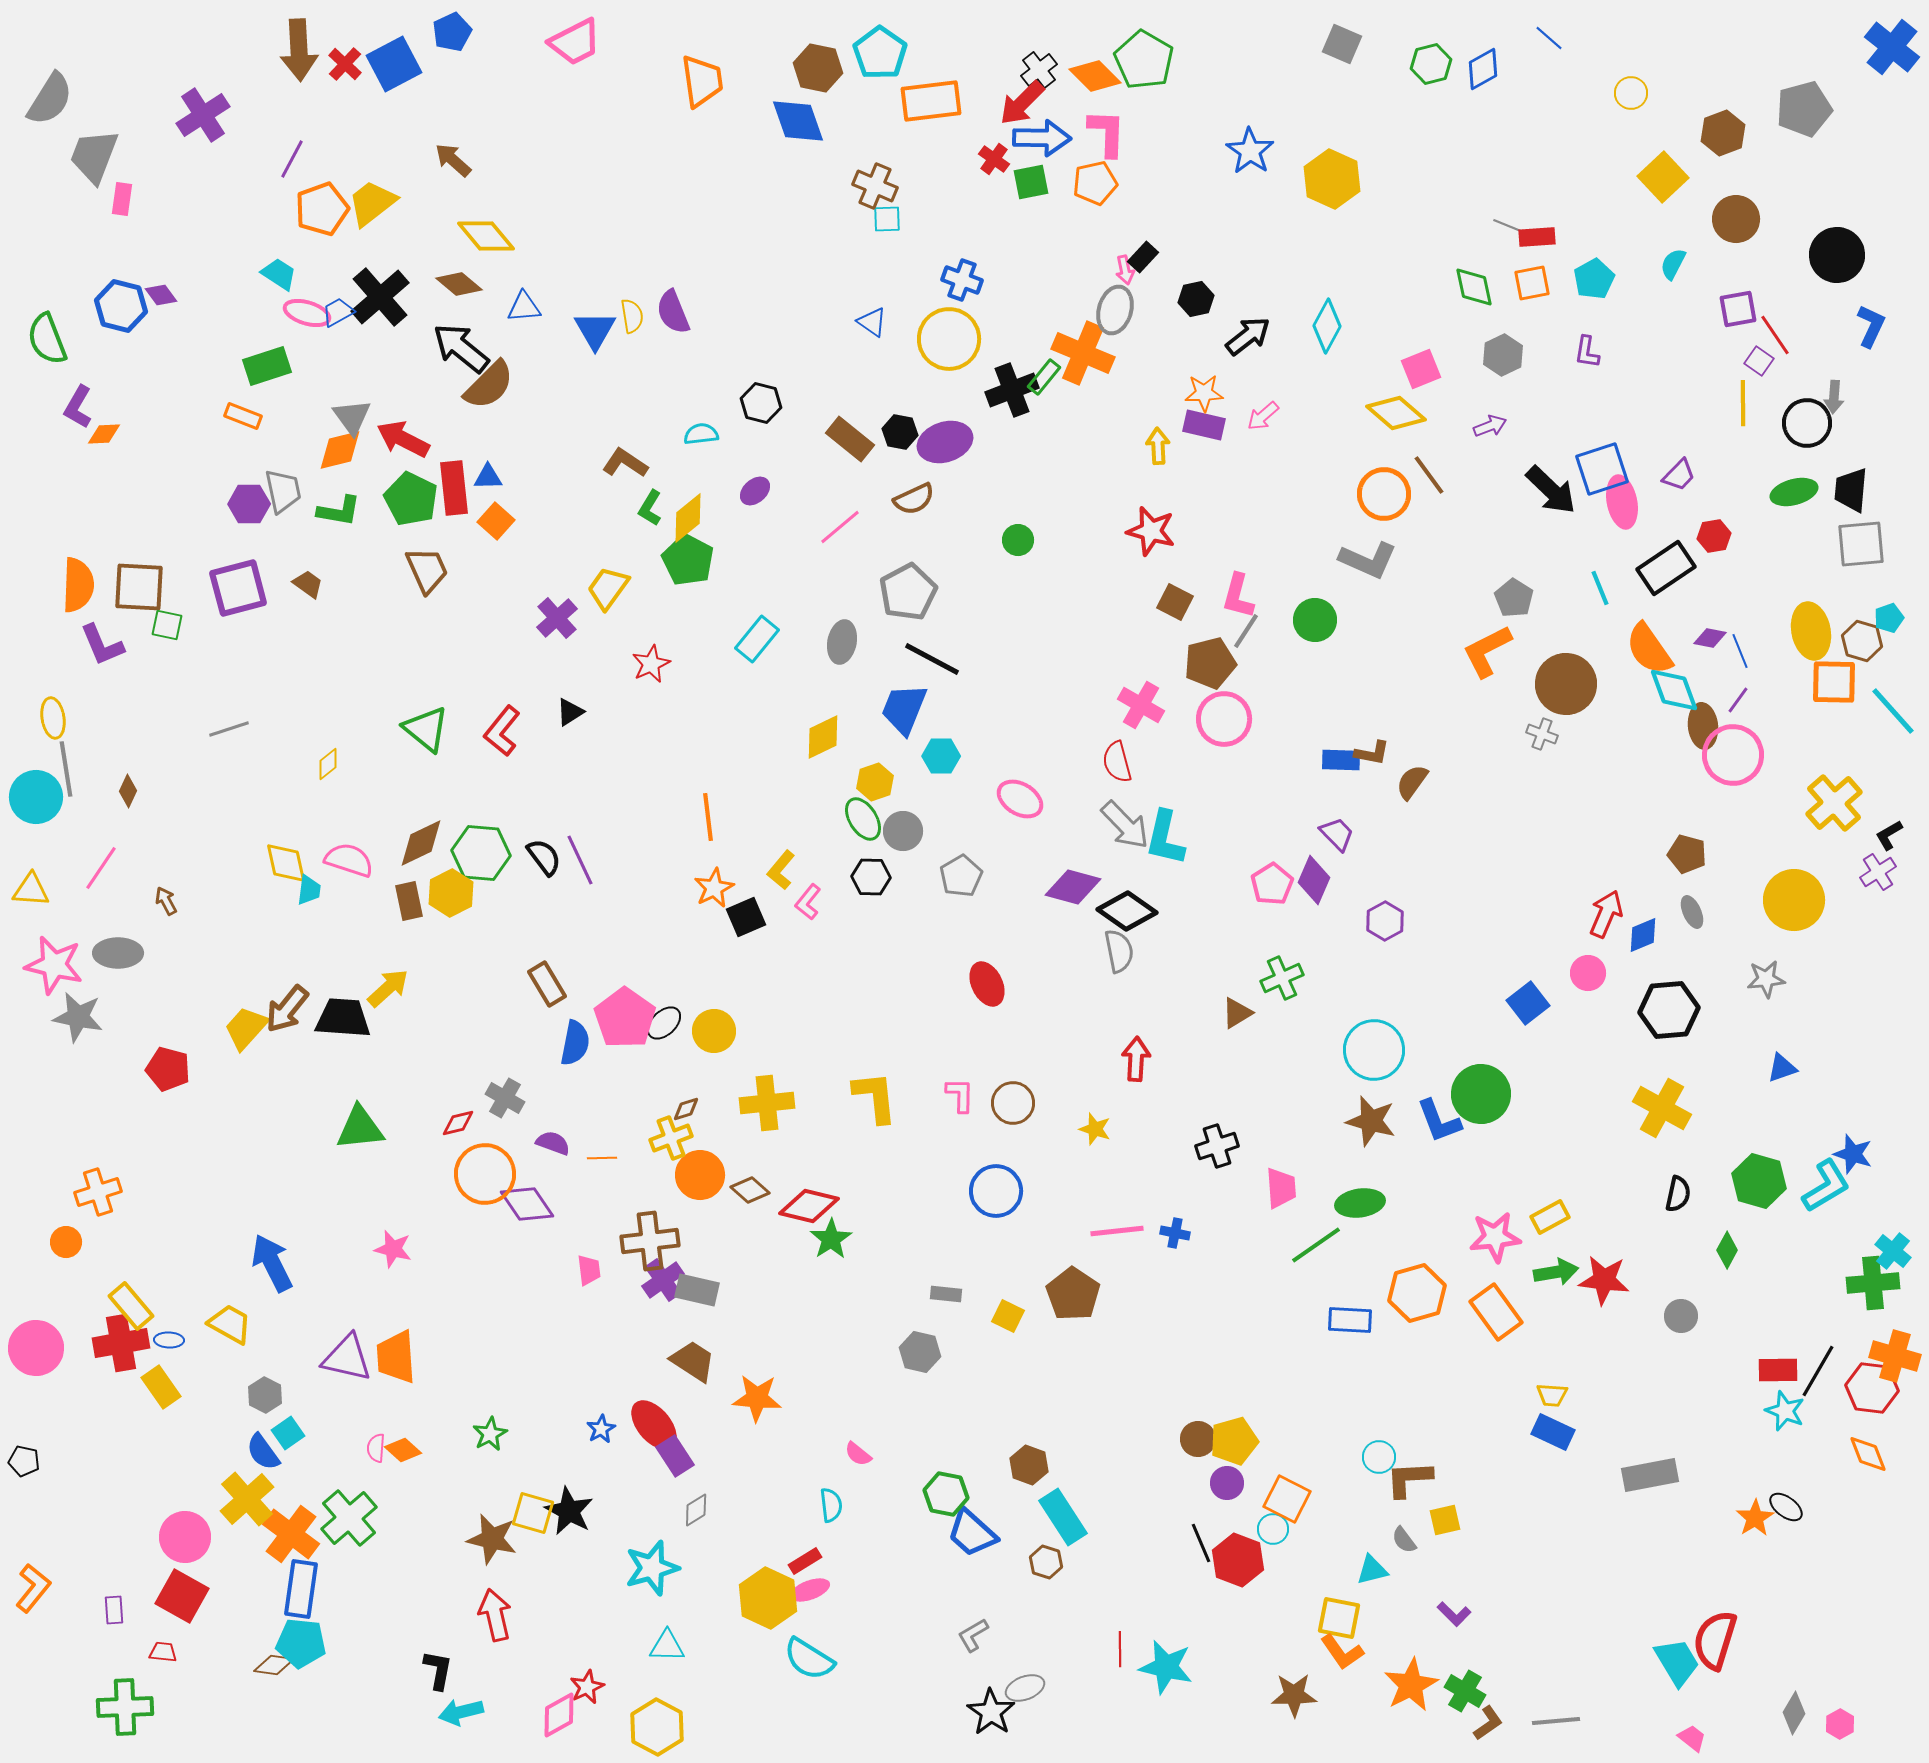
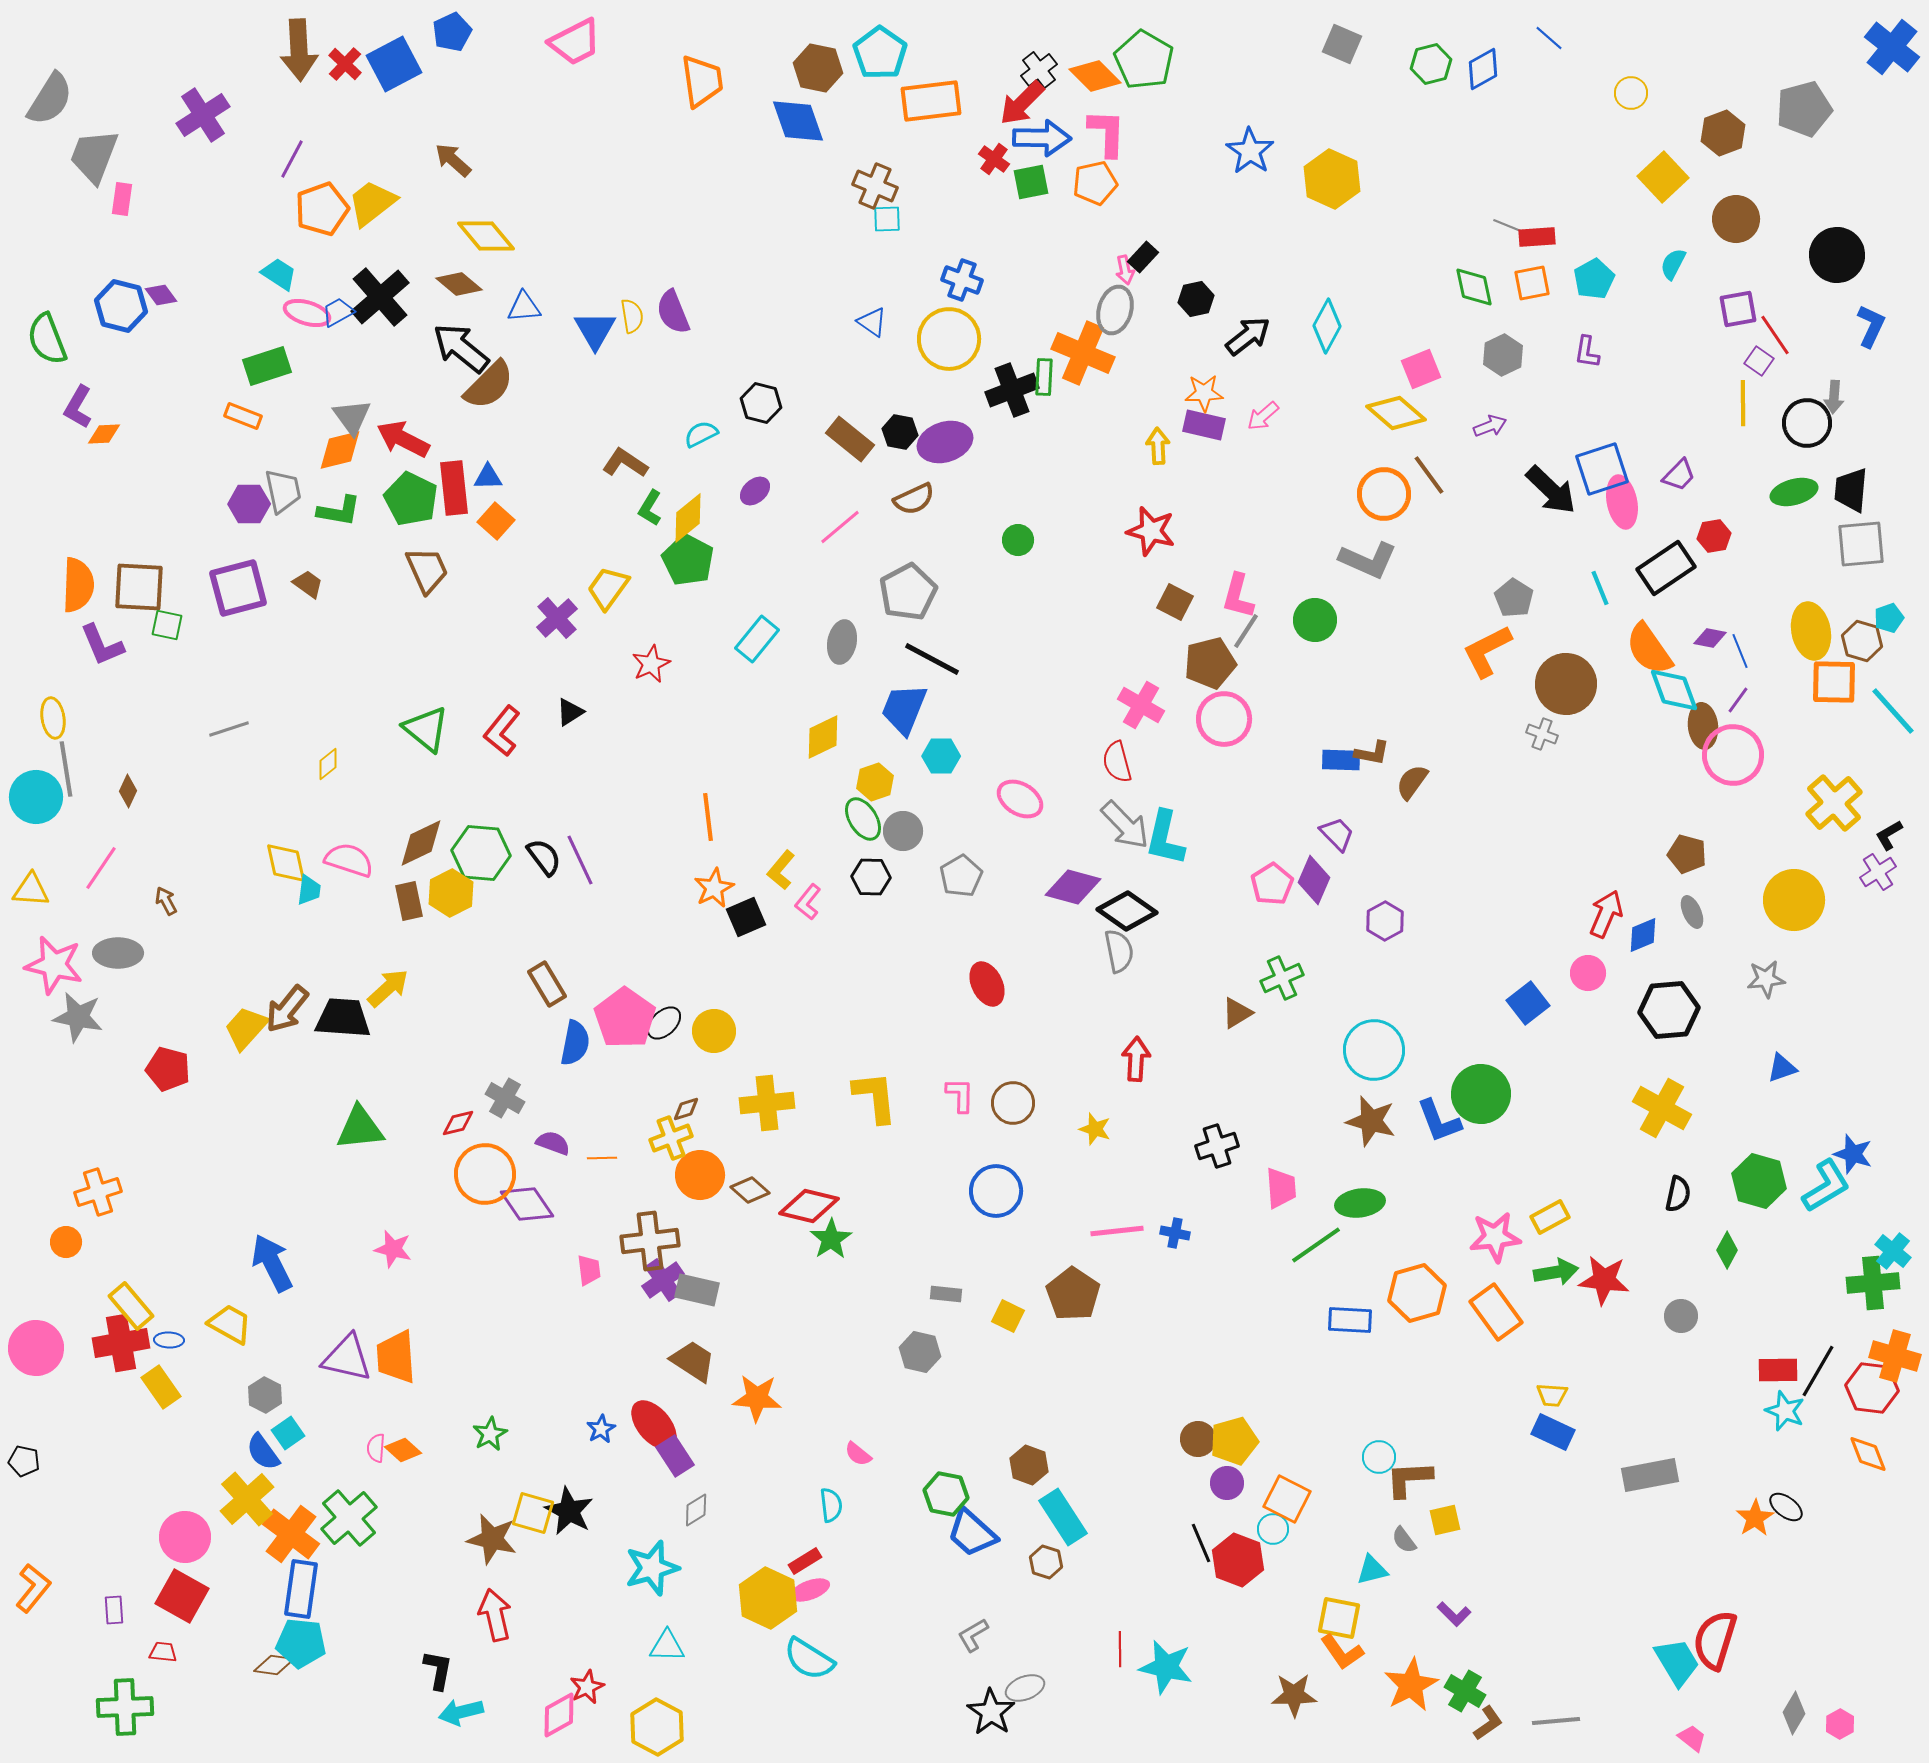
green rectangle at (1044, 377): rotated 36 degrees counterclockwise
cyan semicircle at (701, 434): rotated 20 degrees counterclockwise
